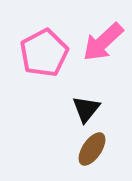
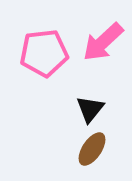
pink pentagon: rotated 21 degrees clockwise
black triangle: moved 4 px right
